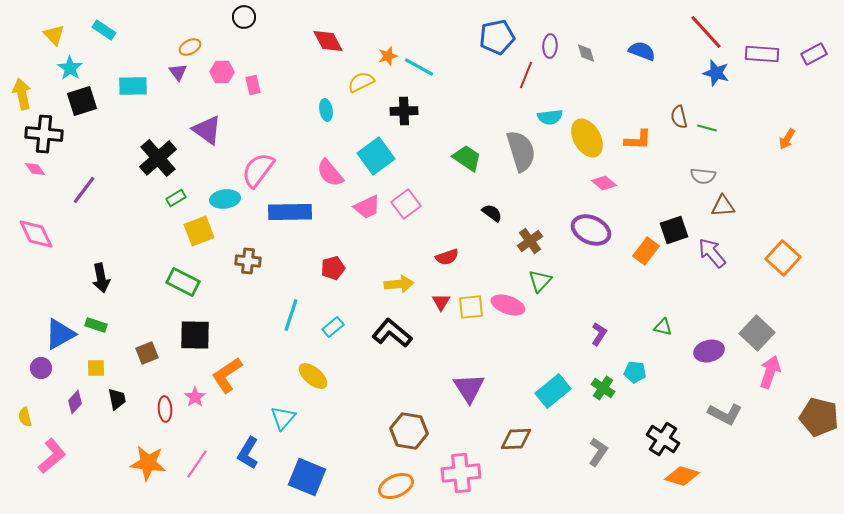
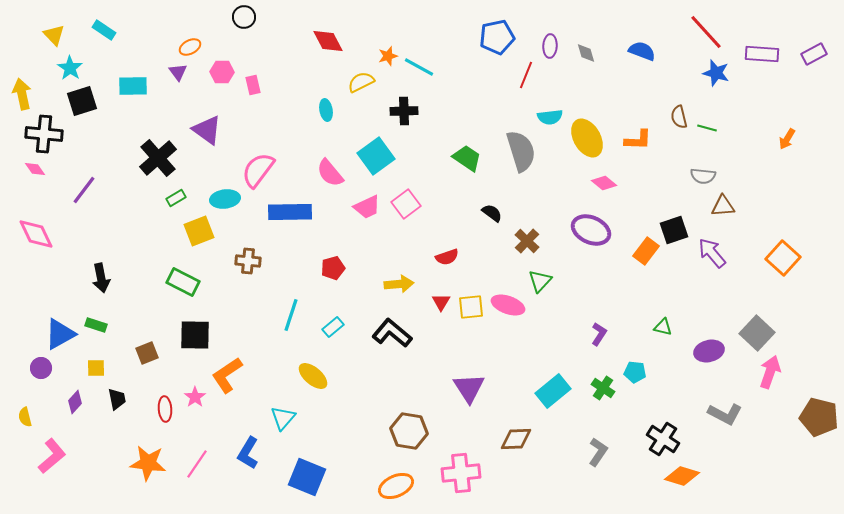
brown cross at (530, 241): moved 3 px left; rotated 10 degrees counterclockwise
